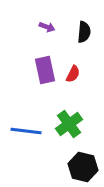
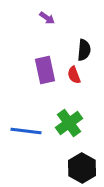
purple arrow: moved 9 px up; rotated 14 degrees clockwise
black semicircle: moved 18 px down
red semicircle: moved 1 px right, 1 px down; rotated 132 degrees clockwise
green cross: moved 1 px up
black hexagon: moved 1 px left, 1 px down; rotated 16 degrees clockwise
